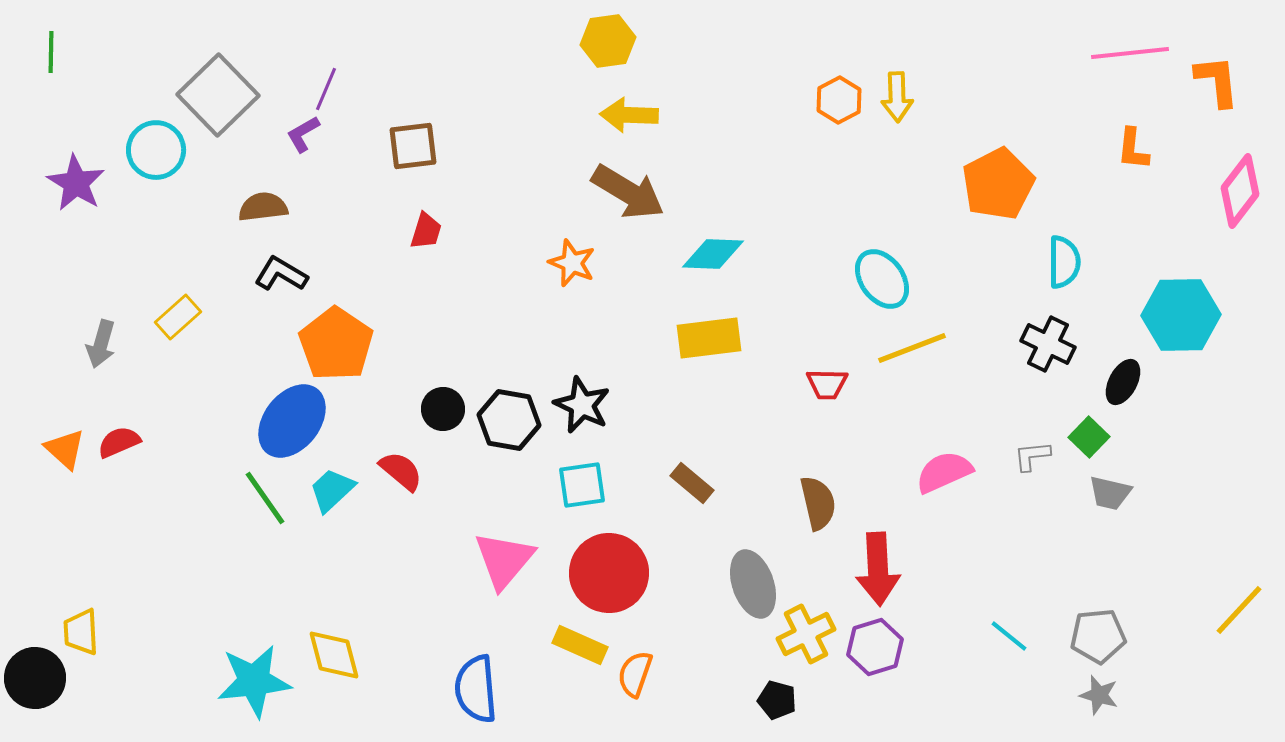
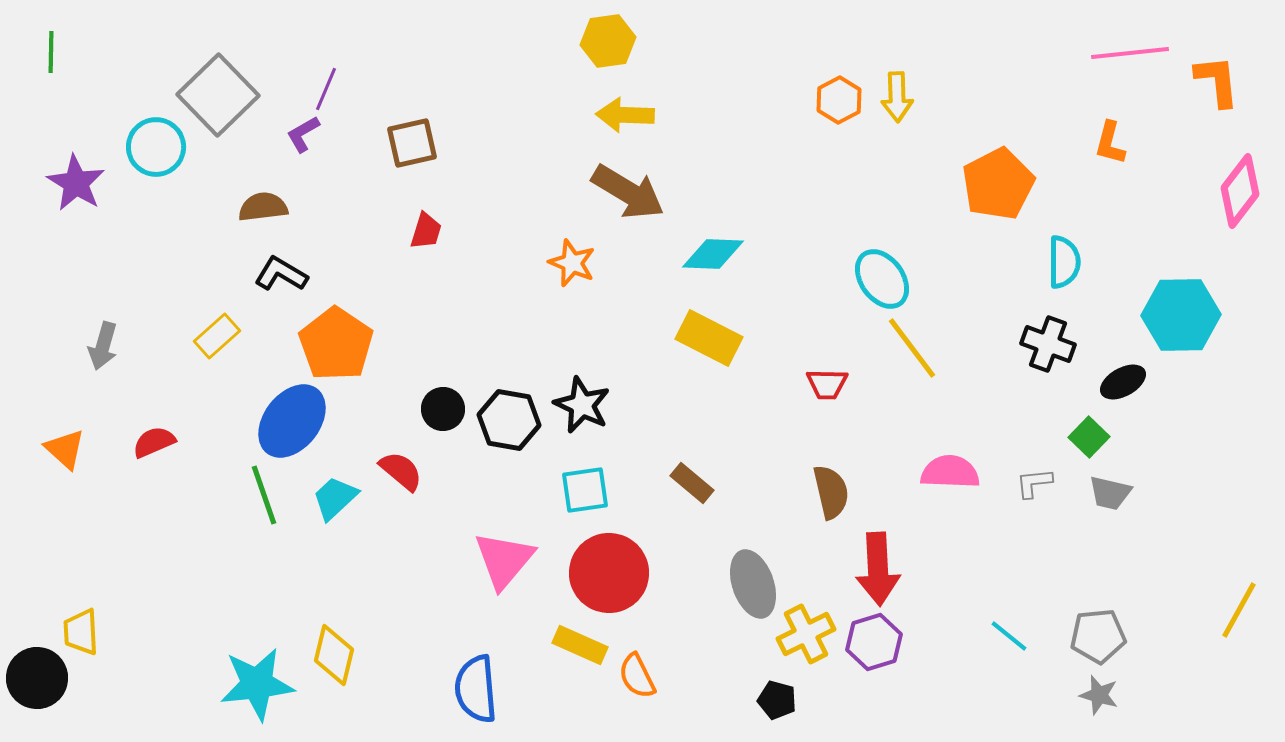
yellow arrow at (629, 115): moved 4 px left
brown square at (413, 146): moved 1 px left, 3 px up; rotated 6 degrees counterclockwise
orange L-shape at (1133, 149): moved 23 px left, 6 px up; rotated 9 degrees clockwise
cyan circle at (156, 150): moved 3 px up
yellow rectangle at (178, 317): moved 39 px right, 19 px down
yellow rectangle at (709, 338): rotated 34 degrees clockwise
gray arrow at (101, 344): moved 2 px right, 2 px down
black cross at (1048, 344): rotated 6 degrees counterclockwise
yellow line at (912, 348): rotated 74 degrees clockwise
black ellipse at (1123, 382): rotated 33 degrees clockwise
red semicircle at (119, 442): moved 35 px right
gray L-shape at (1032, 456): moved 2 px right, 27 px down
pink semicircle at (944, 472): moved 6 px right; rotated 26 degrees clockwise
cyan square at (582, 485): moved 3 px right, 5 px down
cyan trapezoid at (332, 490): moved 3 px right, 8 px down
green line at (265, 498): moved 1 px left, 3 px up; rotated 16 degrees clockwise
brown semicircle at (818, 503): moved 13 px right, 11 px up
yellow line at (1239, 610): rotated 14 degrees counterclockwise
purple hexagon at (875, 647): moved 1 px left, 5 px up
yellow diamond at (334, 655): rotated 28 degrees clockwise
orange semicircle at (635, 674): moved 2 px right, 2 px down; rotated 45 degrees counterclockwise
black circle at (35, 678): moved 2 px right
cyan star at (254, 681): moved 3 px right, 3 px down
